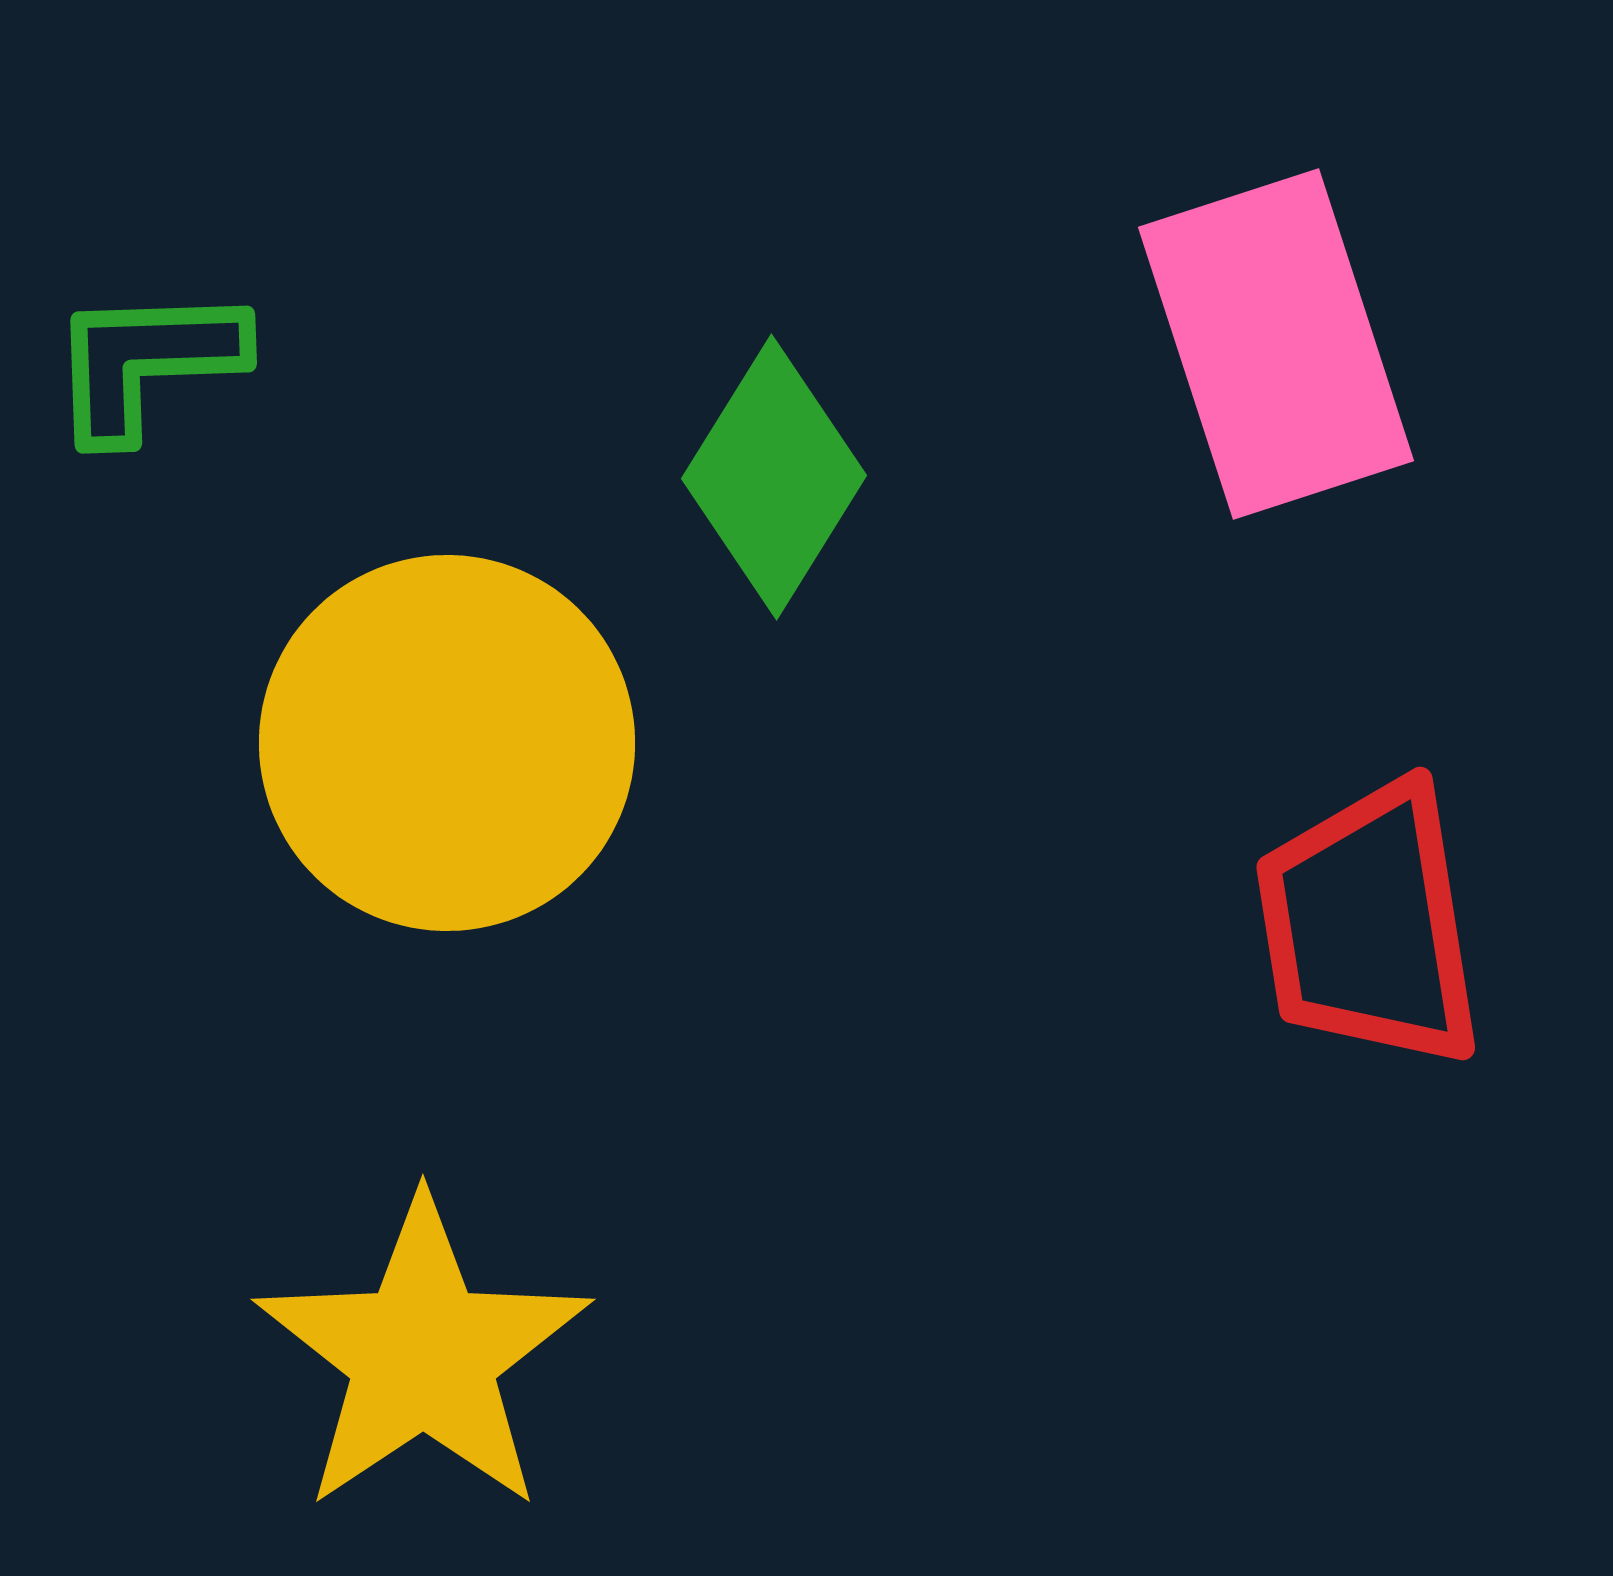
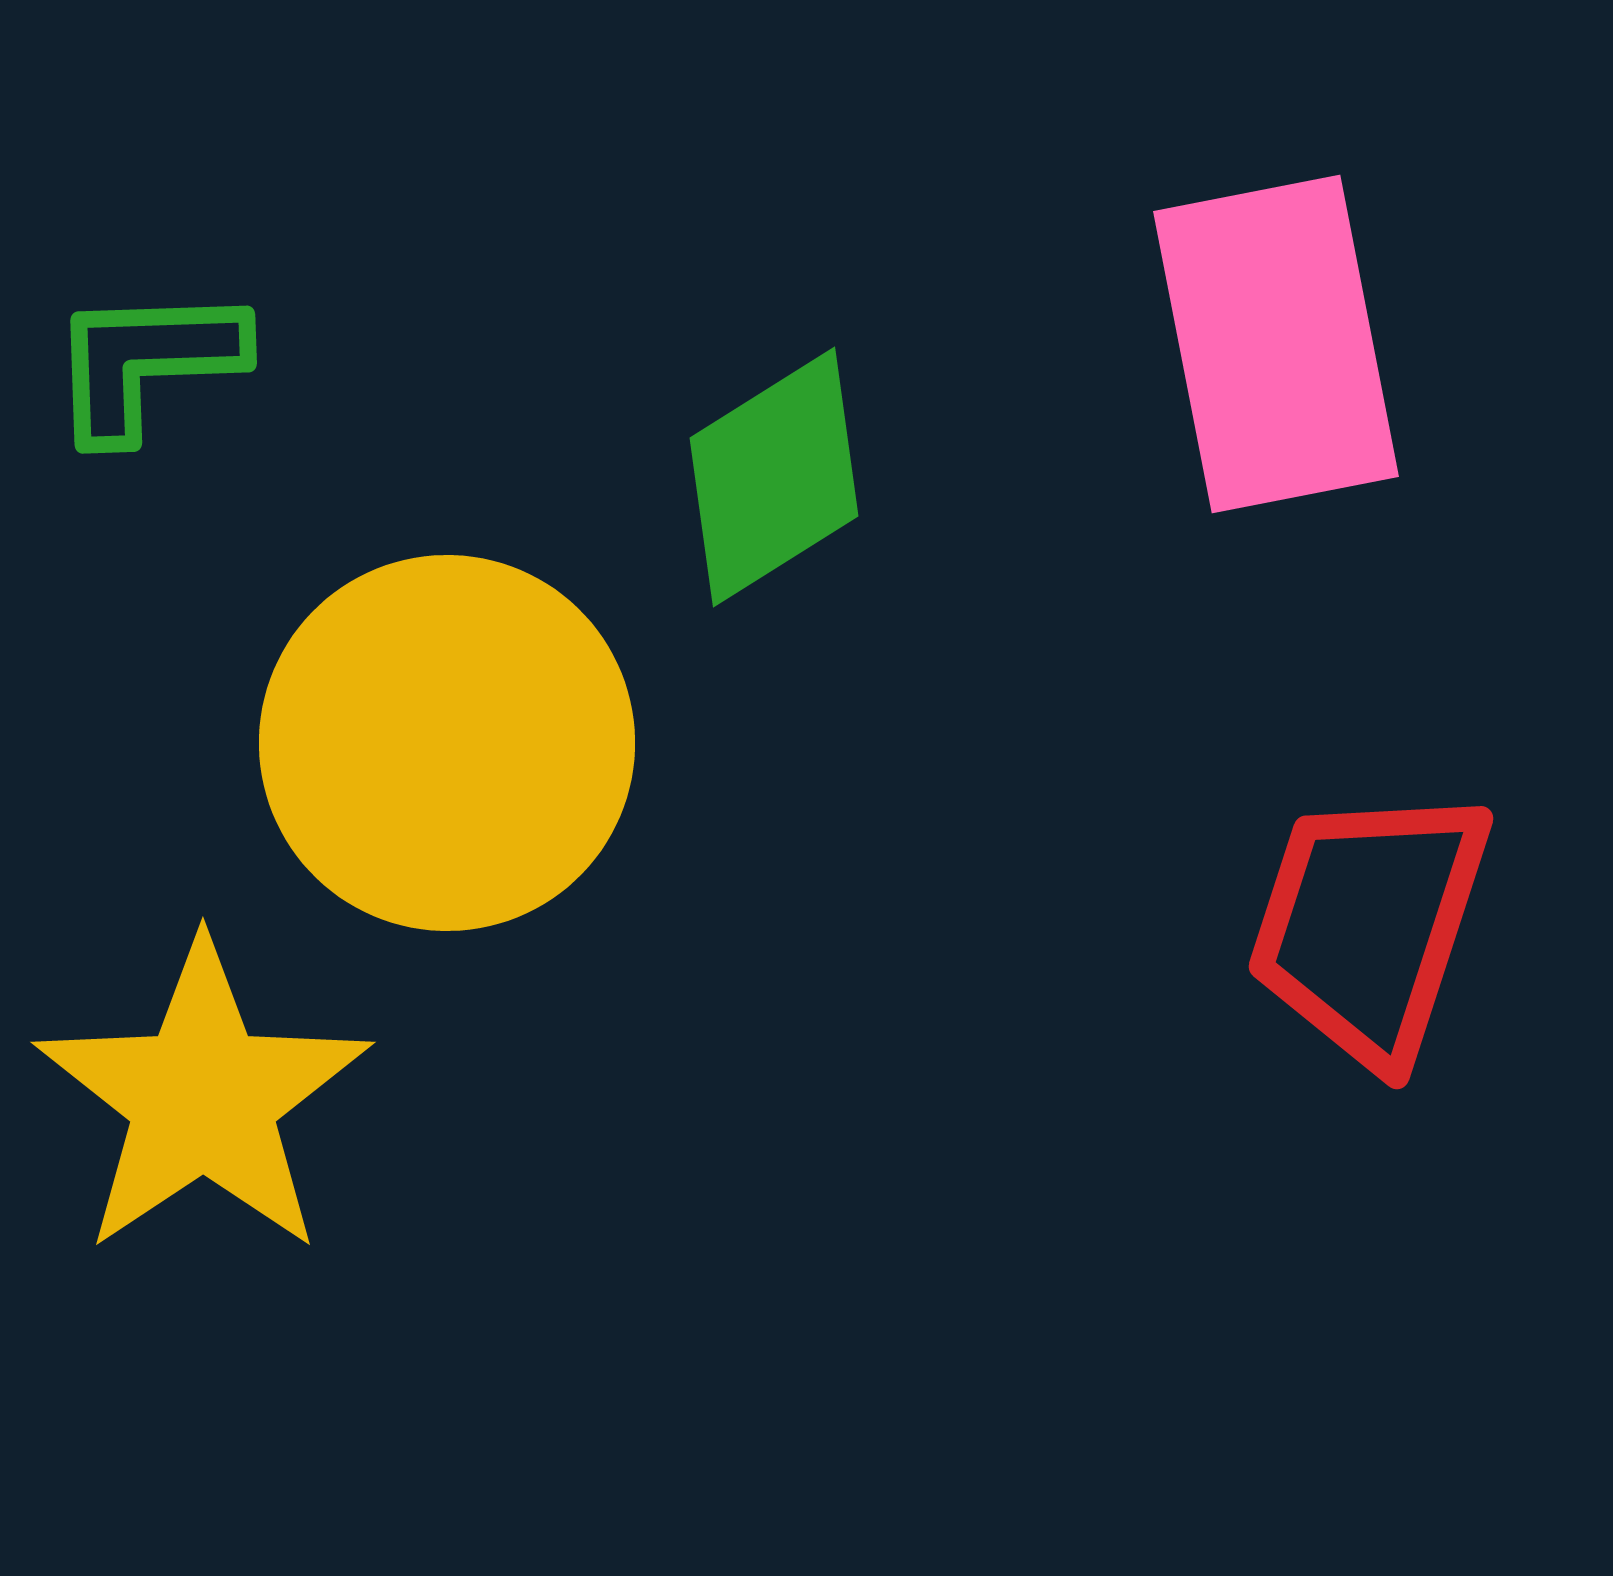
pink rectangle: rotated 7 degrees clockwise
green diamond: rotated 26 degrees clockwise
red trapezoid: rotated 27 degrees clockwise
yellow star: moved 220 px left, 257 px up
